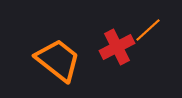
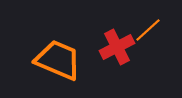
orange trapezoid: rotated 15 degrees counterclockwise
